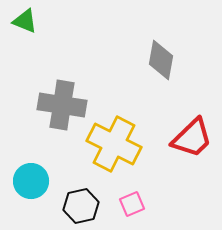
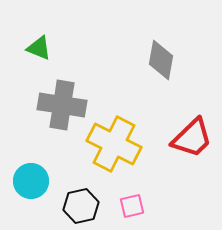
green triangle: moved 14 px right, 27 px down
pink square: moved 2 px down; rotated 10 degrees clockwise
